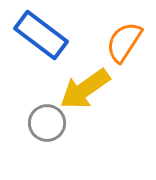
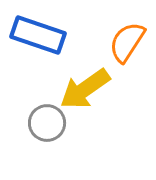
blue rectangle: moved 3 px left; rotated 18 degrees counterclockwise
orange semicircle: moved 3 px right
